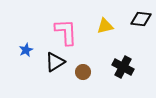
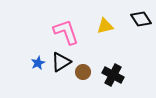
black diamond: rotated 50 degrees clockwise
pink L-shape: rotated 16 degrees counterclockwise
blue star: moved 12 px right, 13 px down
black triangle: moved 6 px right
black cross: moved 10 px left, 8 px down
